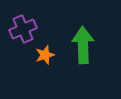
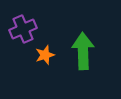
green arrow: moved 6 px down
